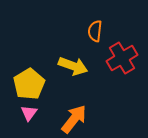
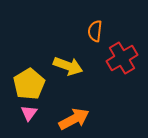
yellow arrow: moved 5 px left
orange arrow: rotated 24 degrees clockwise
